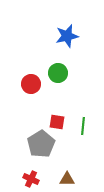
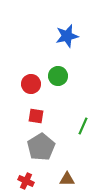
green circle: moved 3 px down
red square: moved 21 px left, 6 px up
green line: rotated 18 degrees clockwise
gray pentagon: moved 3 px down
red cross: moved 5 px left, 2 px down
